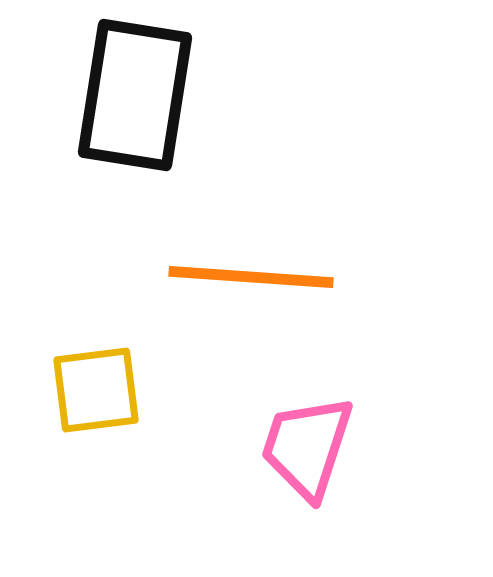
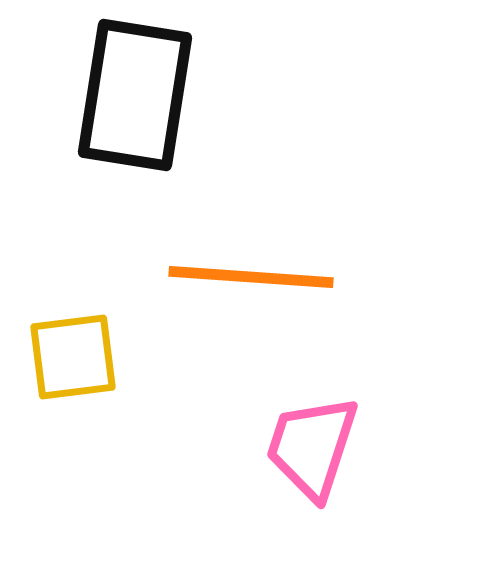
yellow square: moved 23 px left, 33 px up
pink trapezoid: moved 5 px right
